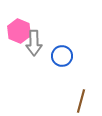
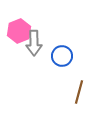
pink hexagon: rotated 15 degrees clockwise
brown line: moved 2 px left, 9 px up
